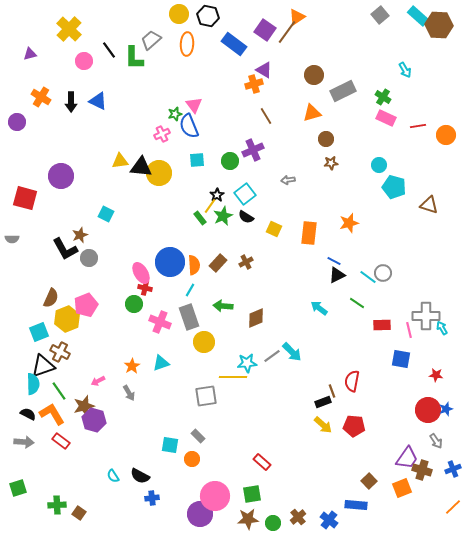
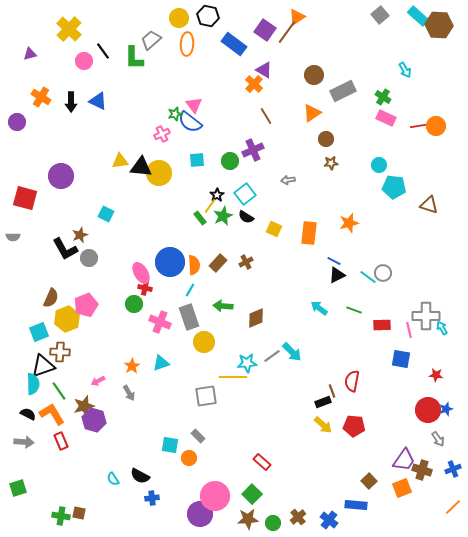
yellow circle at (179, 14): moved 4 px down
black line at (109, 50): moved 6 px left, 1 px down
orange cross at (254, 84): rotated 30 degrees counterclockwise
orange triangle at (312, 113): rotated 18 degrees counterclockwise
blue semicircle at (189, 126): moved 1 px right, 4 px up; rotated 30 degrees counterclockwise
orange circle at (446, 135): moved 10 px left, 9 px up
cyan pentagon at (394, 187): rotated 10 degrees counterclockwise
gray semicircle at (12, 239): moved 1 px right, 2 px up
green line at (357, 303): moved 3 px left, 7 px down; rotated 14 degrees counterclockwise
brown cross at (60, 352): rotated 24 degrees counterclockwise
red rectangle at (61, 441): rotated 30 degrees clockwise
gray arrow at (436, 441): moved 2 px right, 2 px up
purple trapezoid at (407, 458): moved 3 px left, 2 px down
orange circle at (192, 459): moved 3 px left, 1 px up
cyan semicircle at (113, 476): moved 3 px down
green square at (252, 494): rotated 36 degrees counterclockwise
green cross at (57, 505): moved 4 px right, 11 px down; rotated 12 degrees clockwise
brown square at (79, 513): rotated 24 degrees counterclockwise
